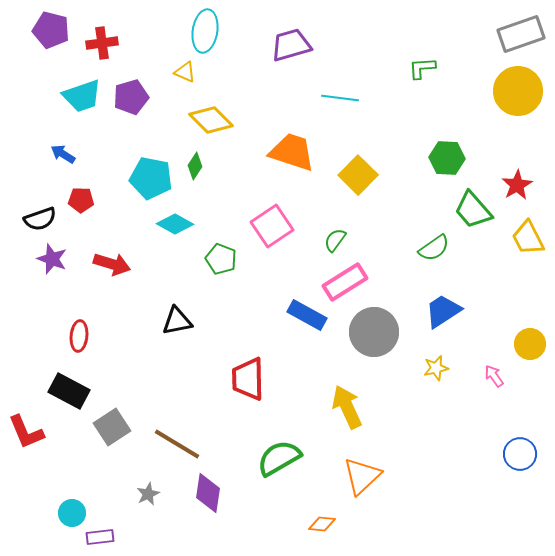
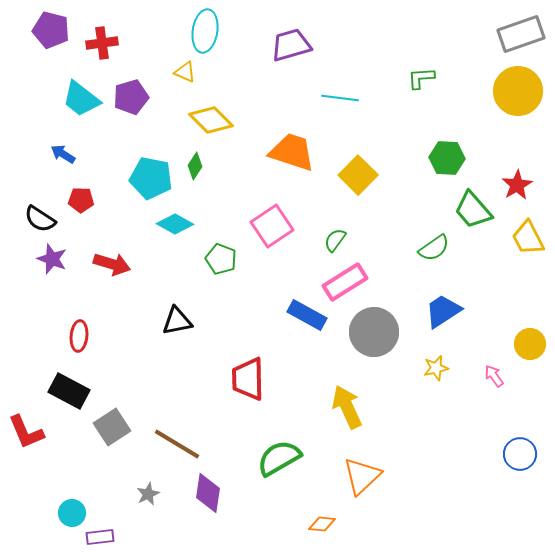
green L-shape at (422, 68): moved 1 px left, 10 px down
cyan trapezoid at (82, 96): moved 1 px left, 3 px down; rotated 57 degrees clockwise
black semicircle at (40, 219): rotated 52 degrees clockwise
